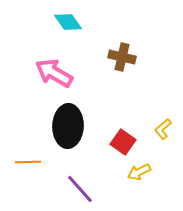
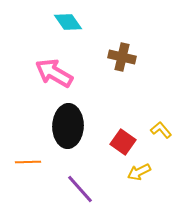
yellow L-shape: moved 2 px left, 1 px down; rotated 90 degrees clockwise
